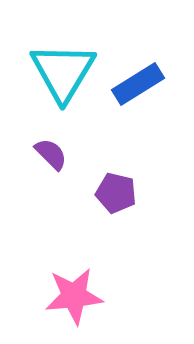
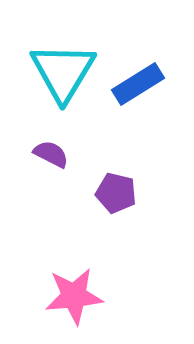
purple semicircle: rotated 18 degrees counterclockwise
